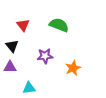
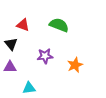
red triangle: rotated 32 degrees counterclockwise
black triangle: moved 1 px left, 2 px up
orange star: moved 2 px right, 3 px up
